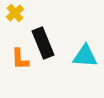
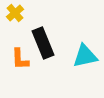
cyan triangle: rotated 16 degrees counterclockwise
